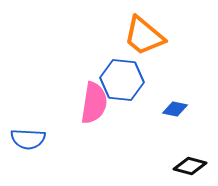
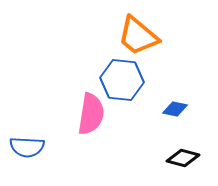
orange trapezoid: moved 6 px left
pink semicircle: moved 3 px left, 11 px down
blue semicircle: moved 1 px left, 8 px down
black diamond: moved 7 px left, 8 px up
